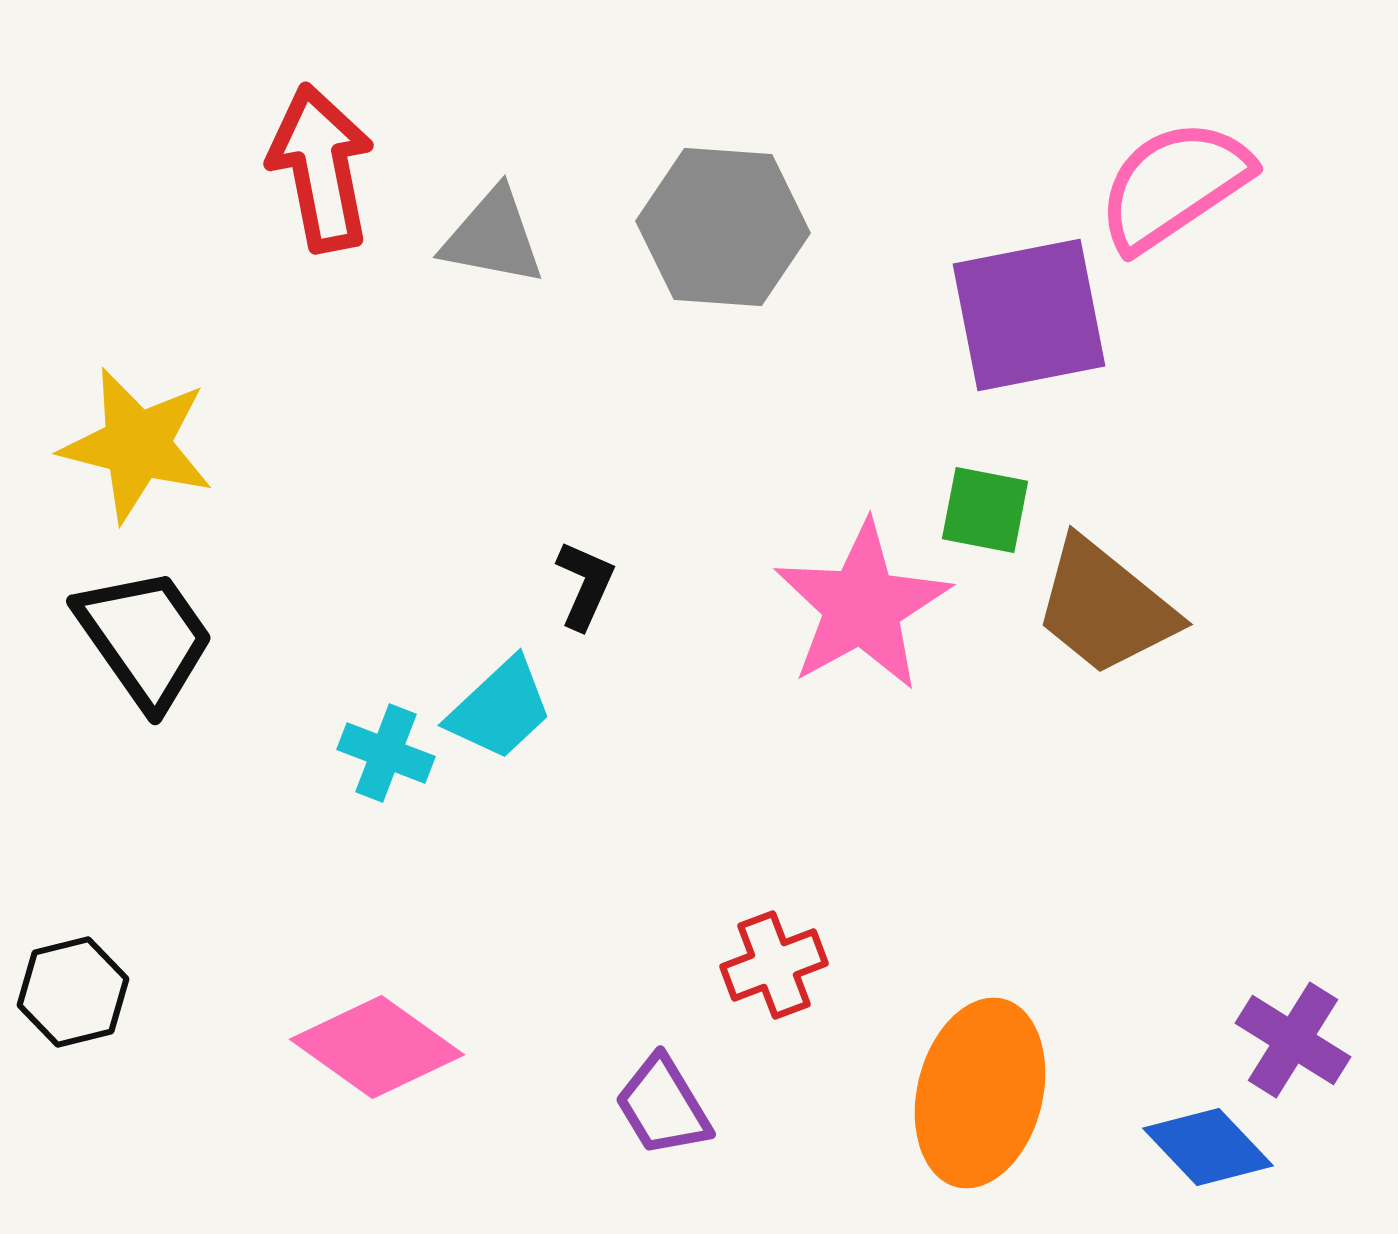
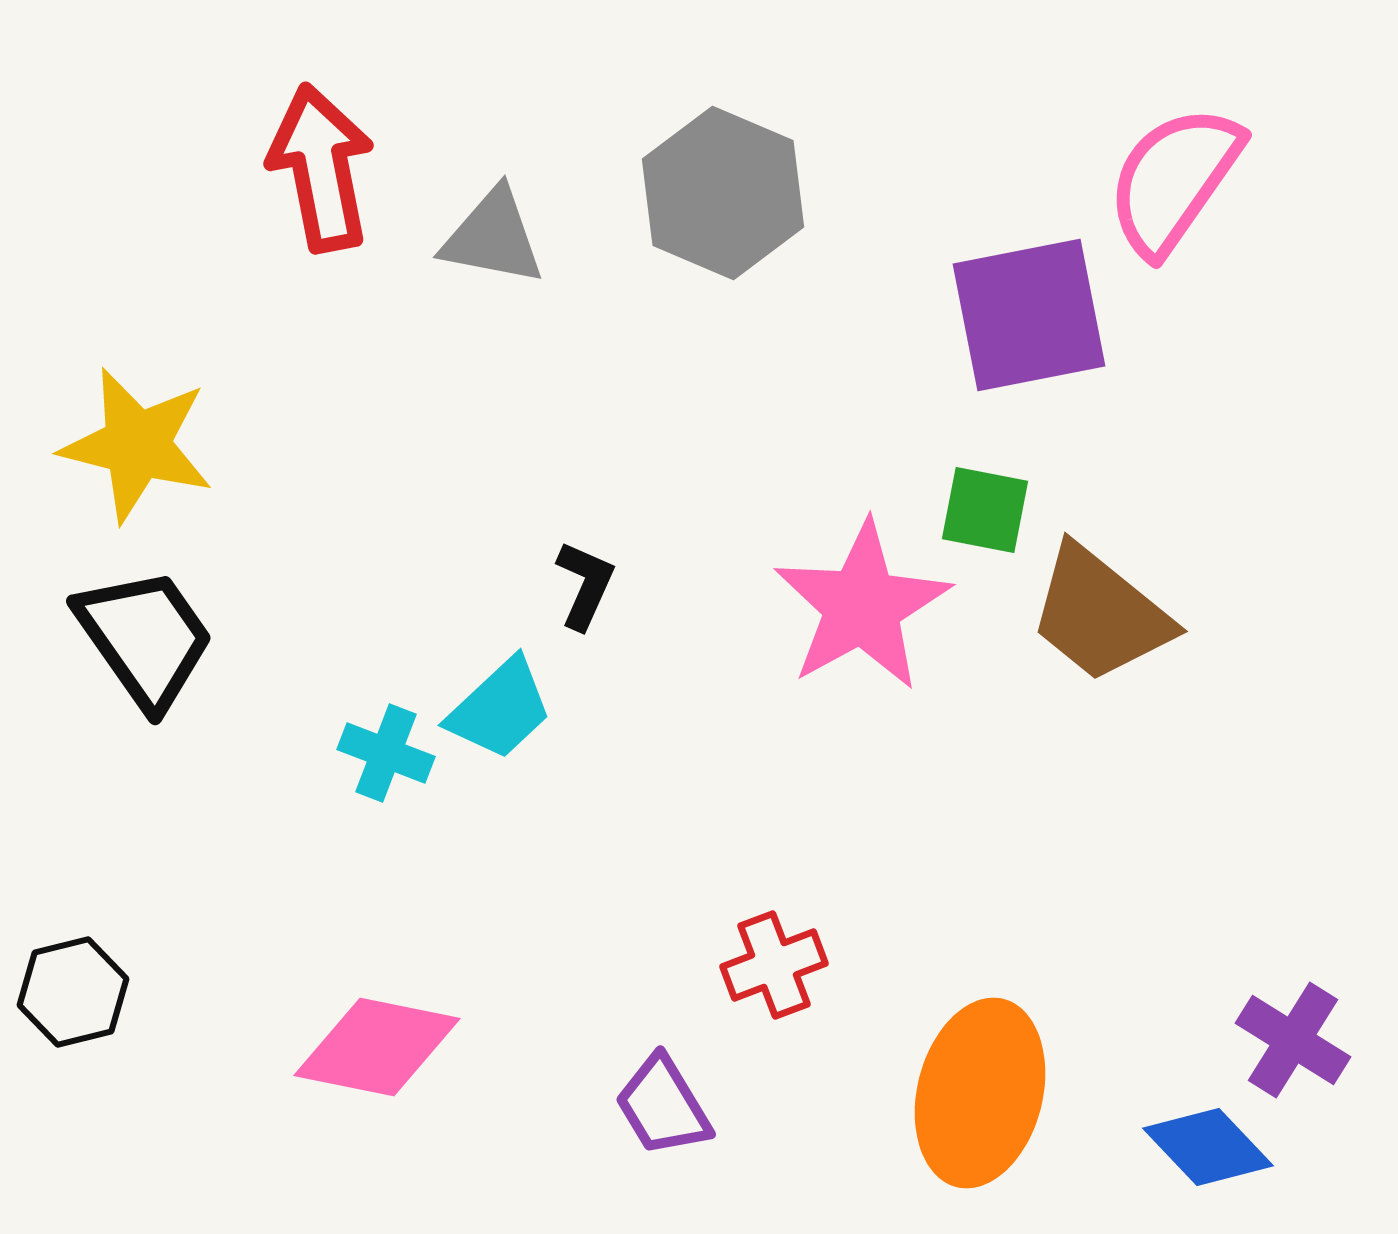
pink semicircle: moved 5 px up; rotated 21 degrees counterclockwise
gray hexagon: moved 34 px up; rotated 19 degrees clockwise
brown trapezoid: moved 5 px left, 7 px down
pink diamond: rotated 24 degrees counterclockwise
